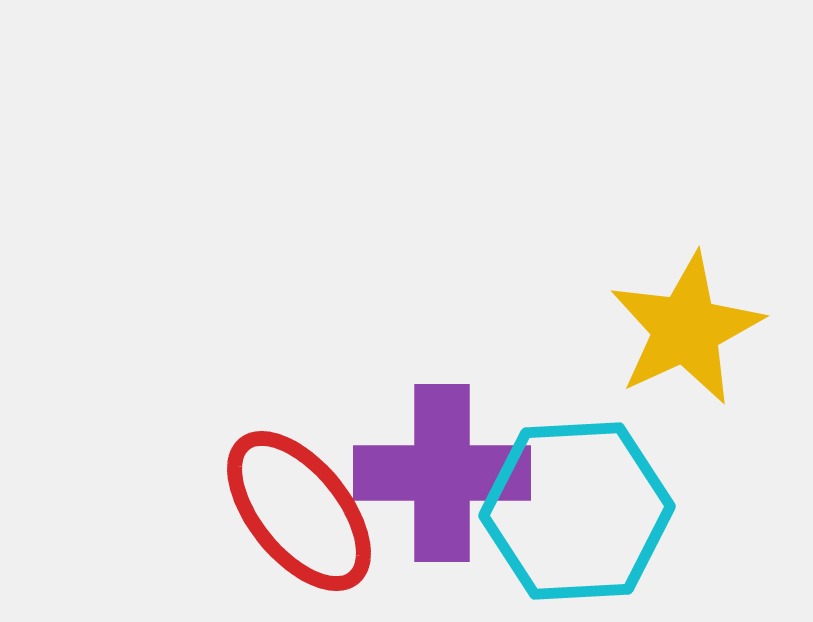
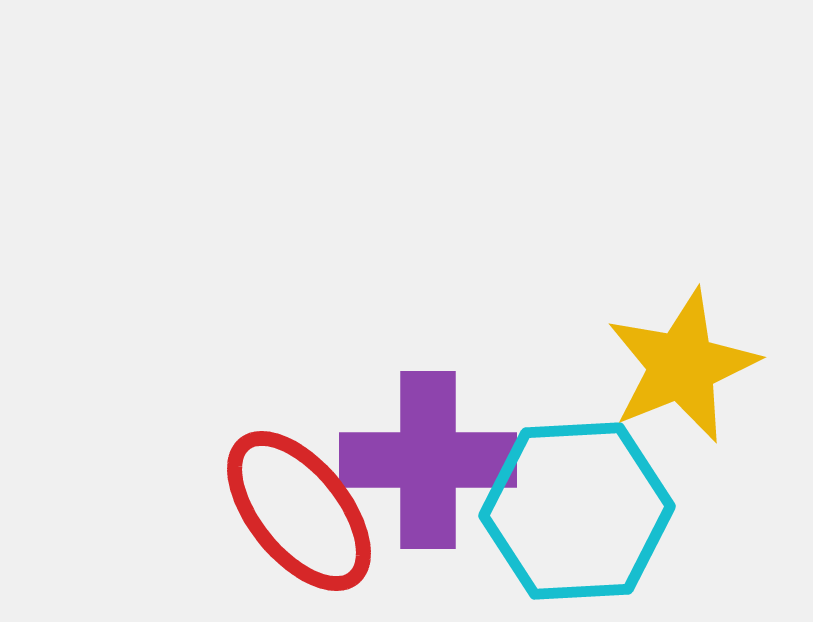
yellow star: moved 4 px left, 37 px down; rotated 3 degrees clockwise
purple cross: moved 14 px left, 13 px up
